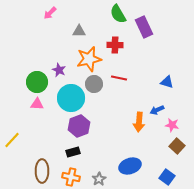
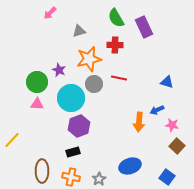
green semicircle: moved 2 px left, 4 px down
gray triangle: rotated 16 degrees counterclockwise
